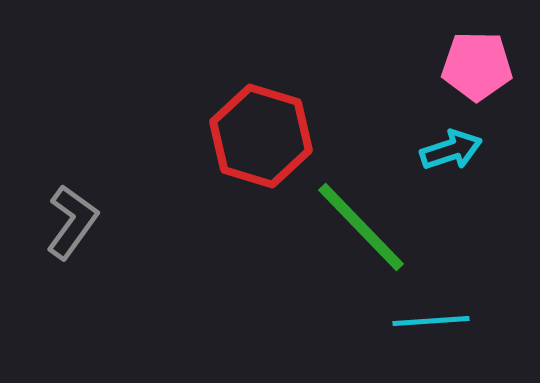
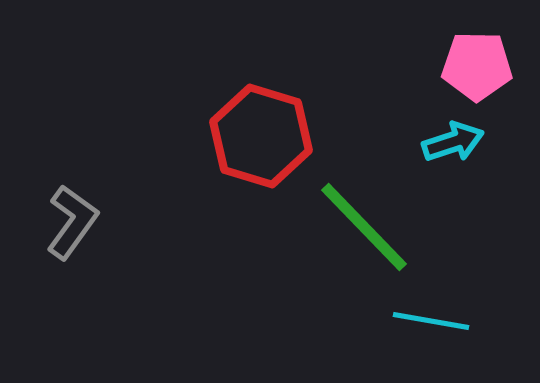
cyan arrow: moved 2 px right, 8 px up
green line: moved 3 px right
cyan line: rotated 14 degrees clockwise
